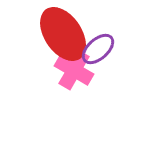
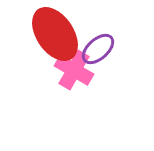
red ellipse: moved 8 px left
